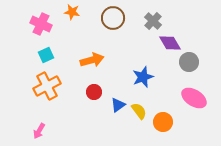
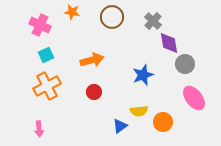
brown circle: moved 1 px left, 1 px up
pink cross: moved 1 px left, 1 px down
purple diamond: moved 1 px left; rotated 20 degrees clockwise
gray circle: moved 4 px left, 2 px down
blue star: moved 2 px up
pink ellipse: rotated 20 degrees clockwise
blue triangle: moved 2 px right, 21 px down
yellow semicircle: rotated 120 degrees clockwise
pink arrow: moved 2 px up; rotated 35 degrees counterclockwise
